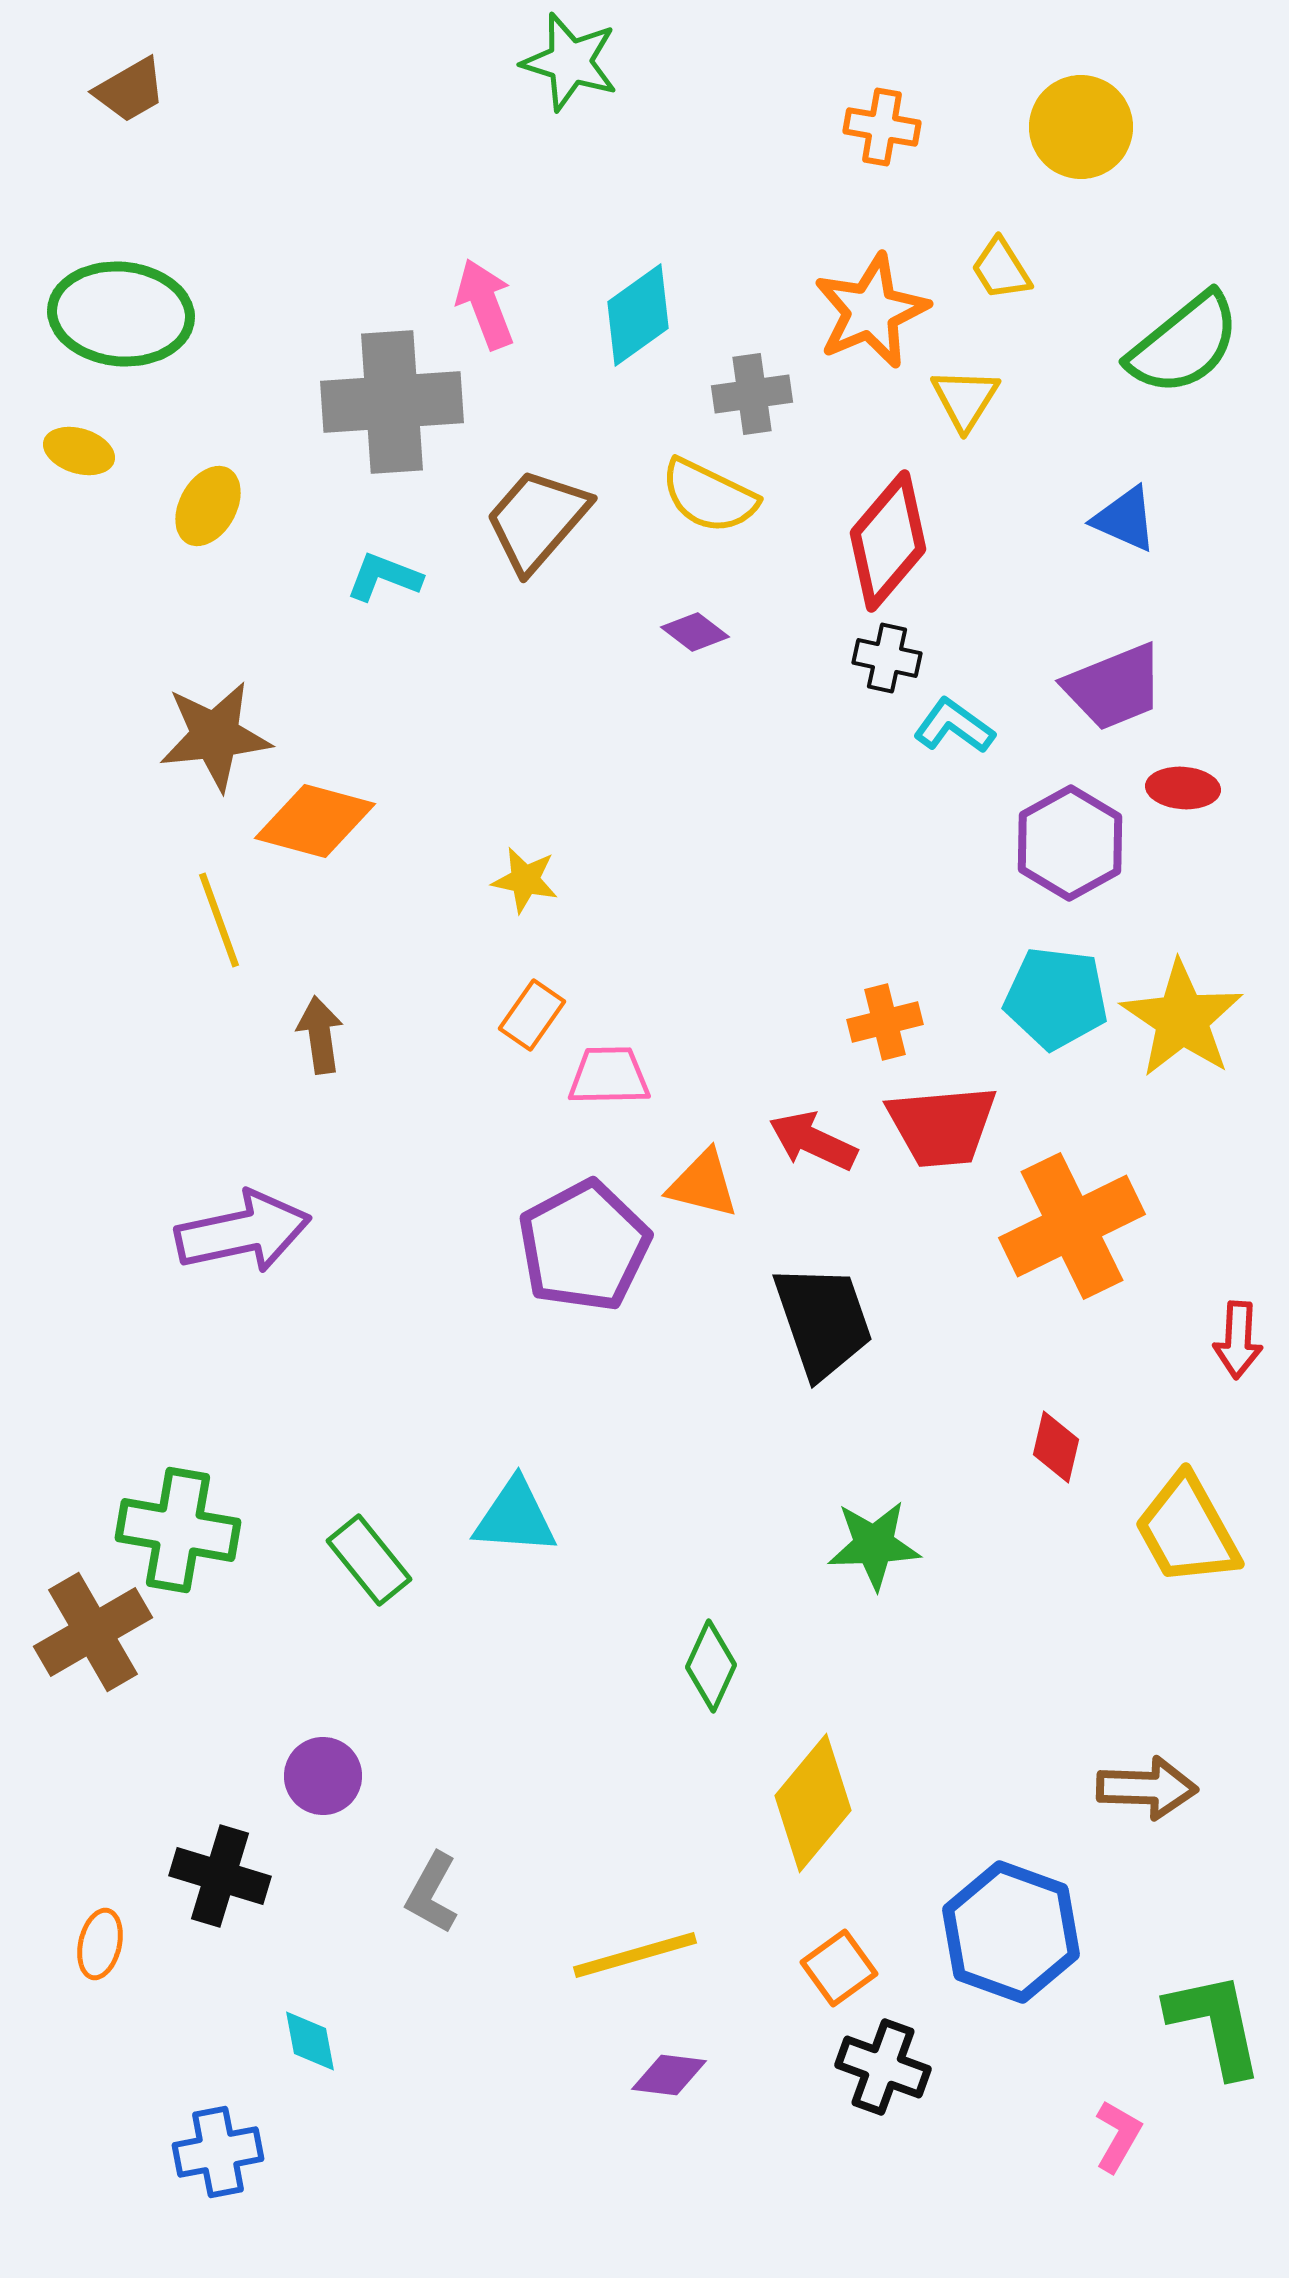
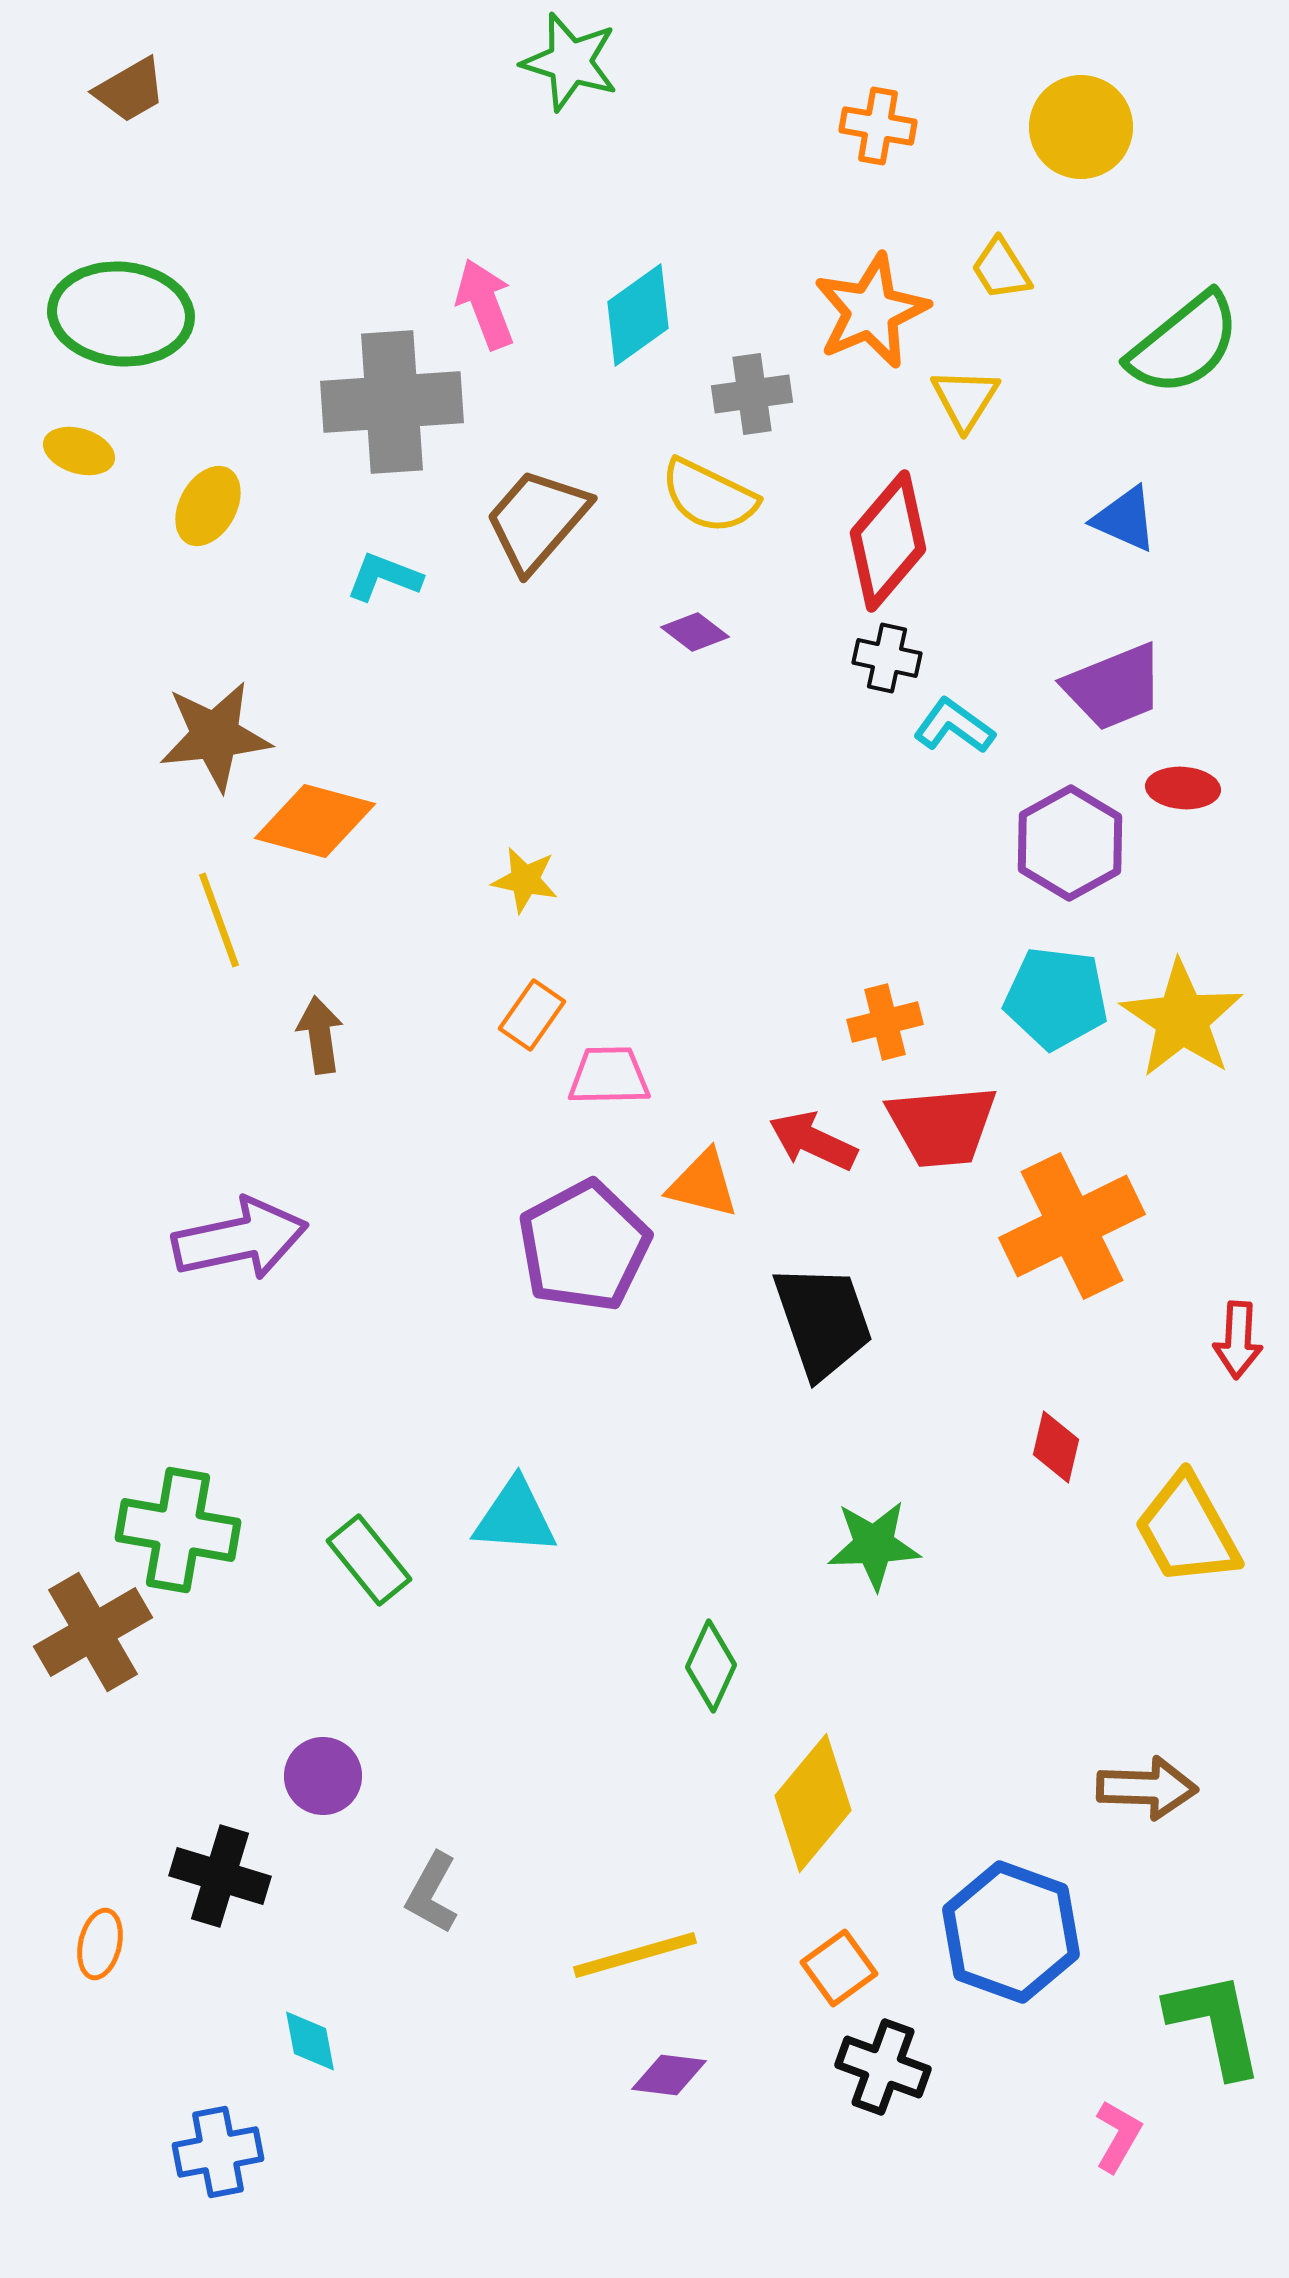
orange cross at (882, 127): moved 4 px left, 1 px up
purple arrow at (243, 1232): moved 3 px left, 7 px down
